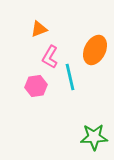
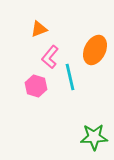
pink L-shape: rotated 10 degrees clockwise
pink hexagon: rotated 25 degrees clockwise
